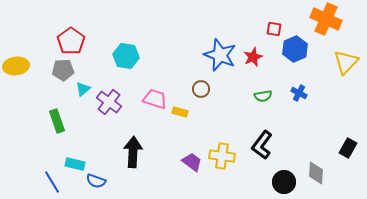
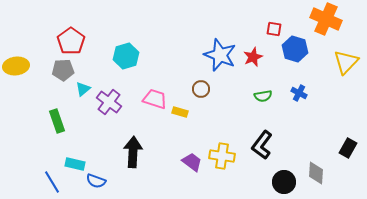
blue hexagon: rotated 20 degrees counterclockwise
cyan hexagon: rotated 25 degrees counterclockwise
